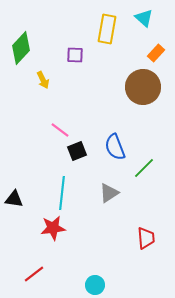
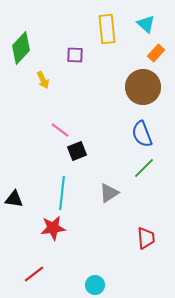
cyan triangle: moved 2 px right, 6 px down
yellow rectangle: rotated 16 degrees counterclockwise
blue semicircle: moved 27 px right, 13 px up
